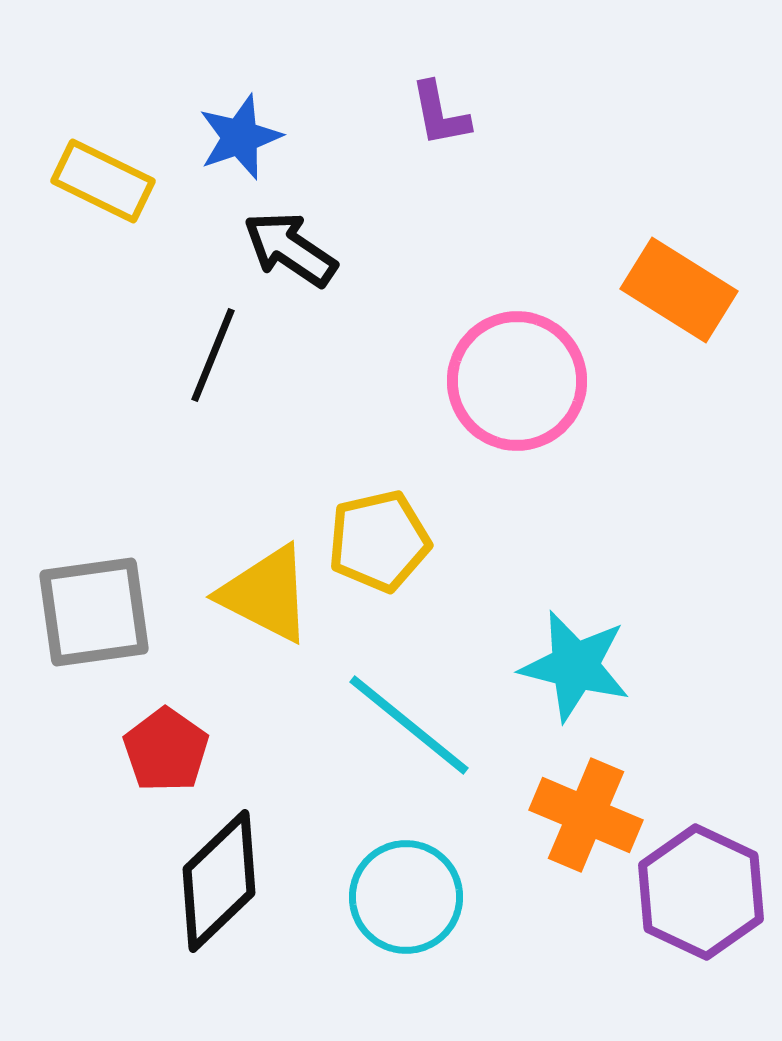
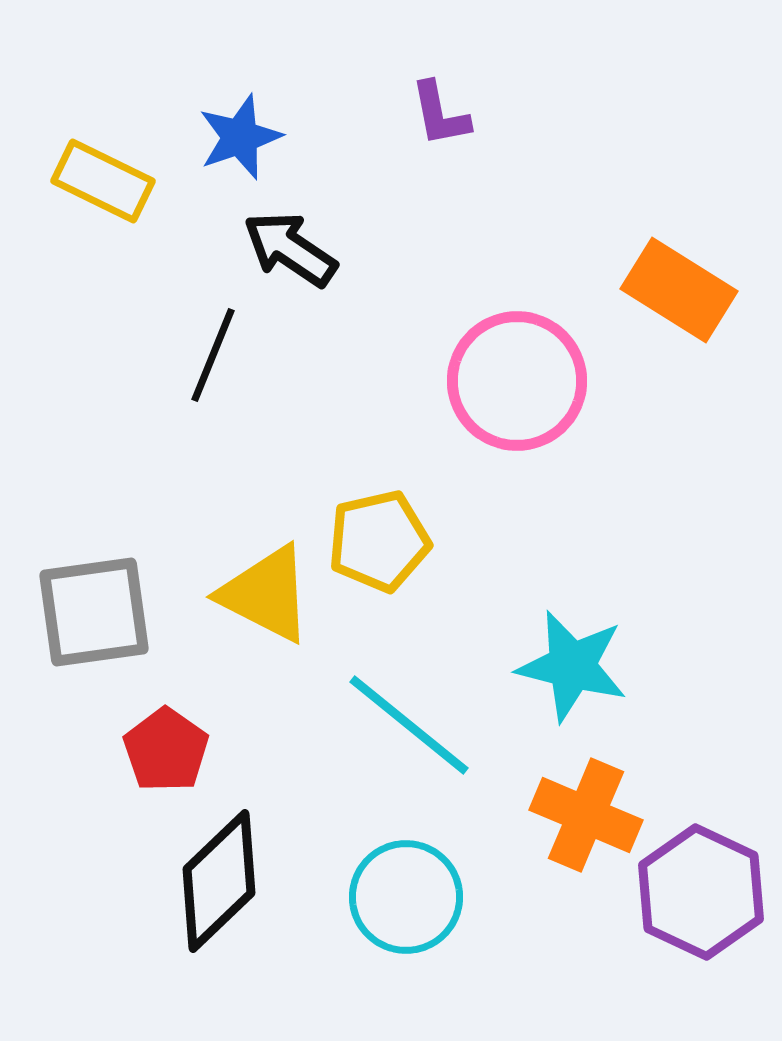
cyan star: moved 3 px left
